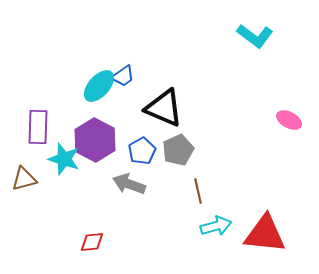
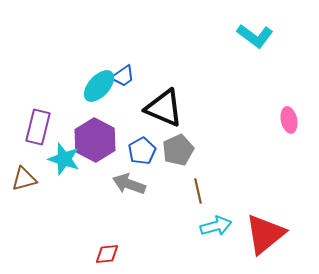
pink ellipse: rotated 50 degrees clockwise
purple rectangle: rotated 12 degrees clockwise
red triangle: rotated 45 degrees counterclockwise
red diamond: moved 15 px right, 12 px down
